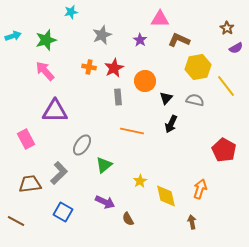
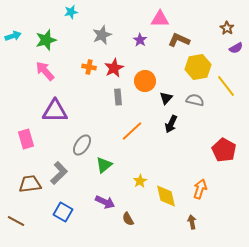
orange line: rotated 55 degrees counterclockwise
pink rectangle: rotated 12 degrees clockwise
